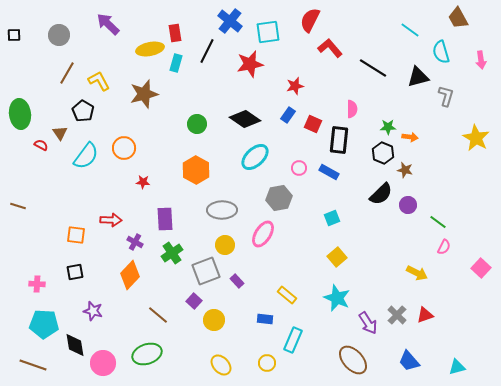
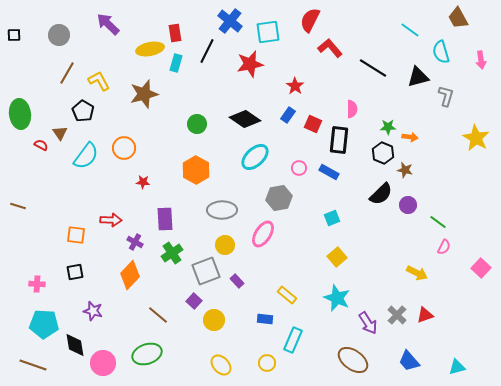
red star at (295, 86): rotated 24 degrees counterclockwise
brown ellipse at (353, 360): rotated 12 degrees counterclockwise
